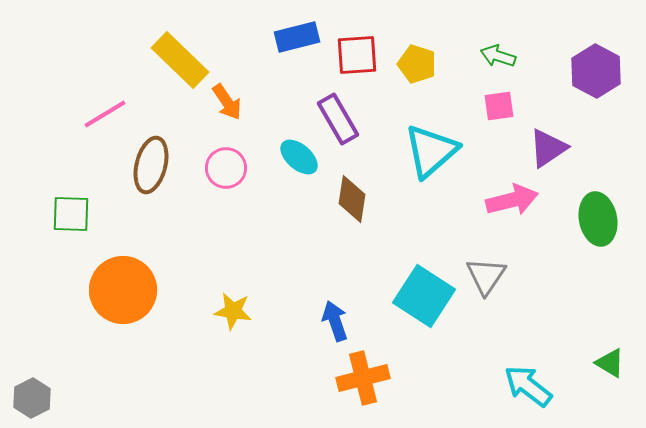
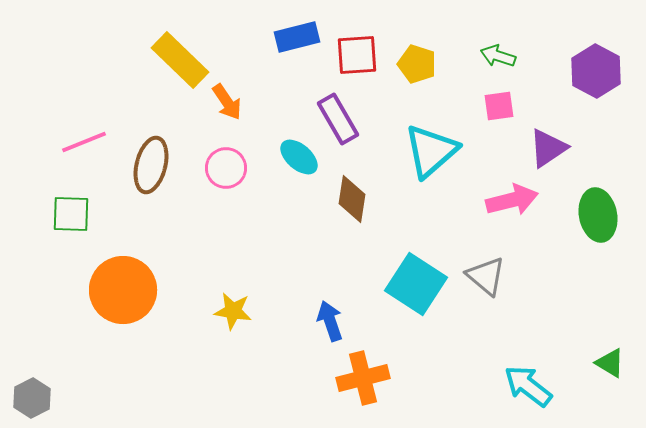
pink line: moved 21 px left, 28 px down; rotated 9 degrees clockwise
green ellipse: moved 4 px up
gray triangle: rotated 24 degrees counterclockwise
cyan square: moved 8 px left, 12 px up
blue arrow: moved 5 px left
